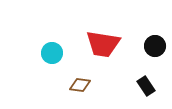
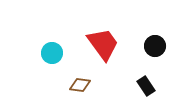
red trapezoid: rotated 135 degrees counterclockwise
